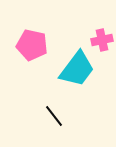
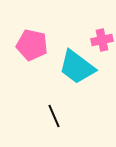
cyan trapezoid: moved 2 px up; rotated 90 degrees clockwise
black line: rotated 15 degrees clockwise
